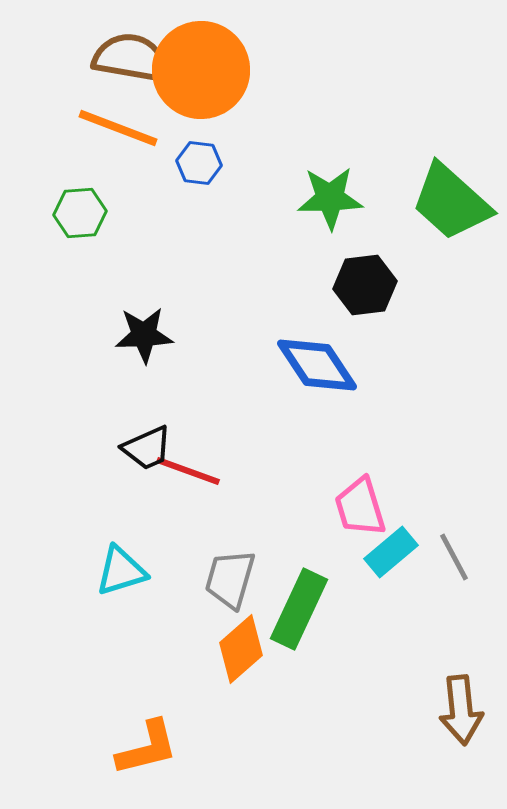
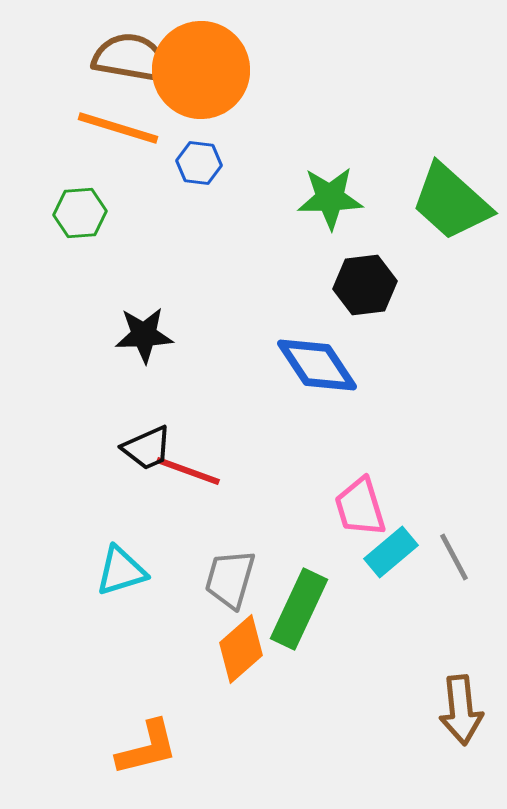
orange line: rotated 4 degrees counterclockwise
